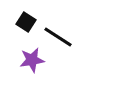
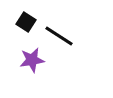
black line: moved 1 px right, 1 px up
